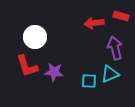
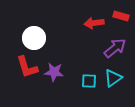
white circle: moved 1 px left, 1 px down
purple arrow: rotated 65 degrees clockwise
red L-shape: moved 1 px down
cyan triangle: moved 3 px right, 4 px down; rotated 12 degrees counterclockwise
